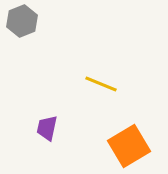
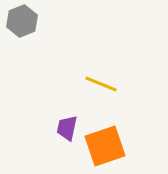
purple trapezoid: moved 20 px right
orange square: moved 24 px left; rotated 12 degrees clockwise
